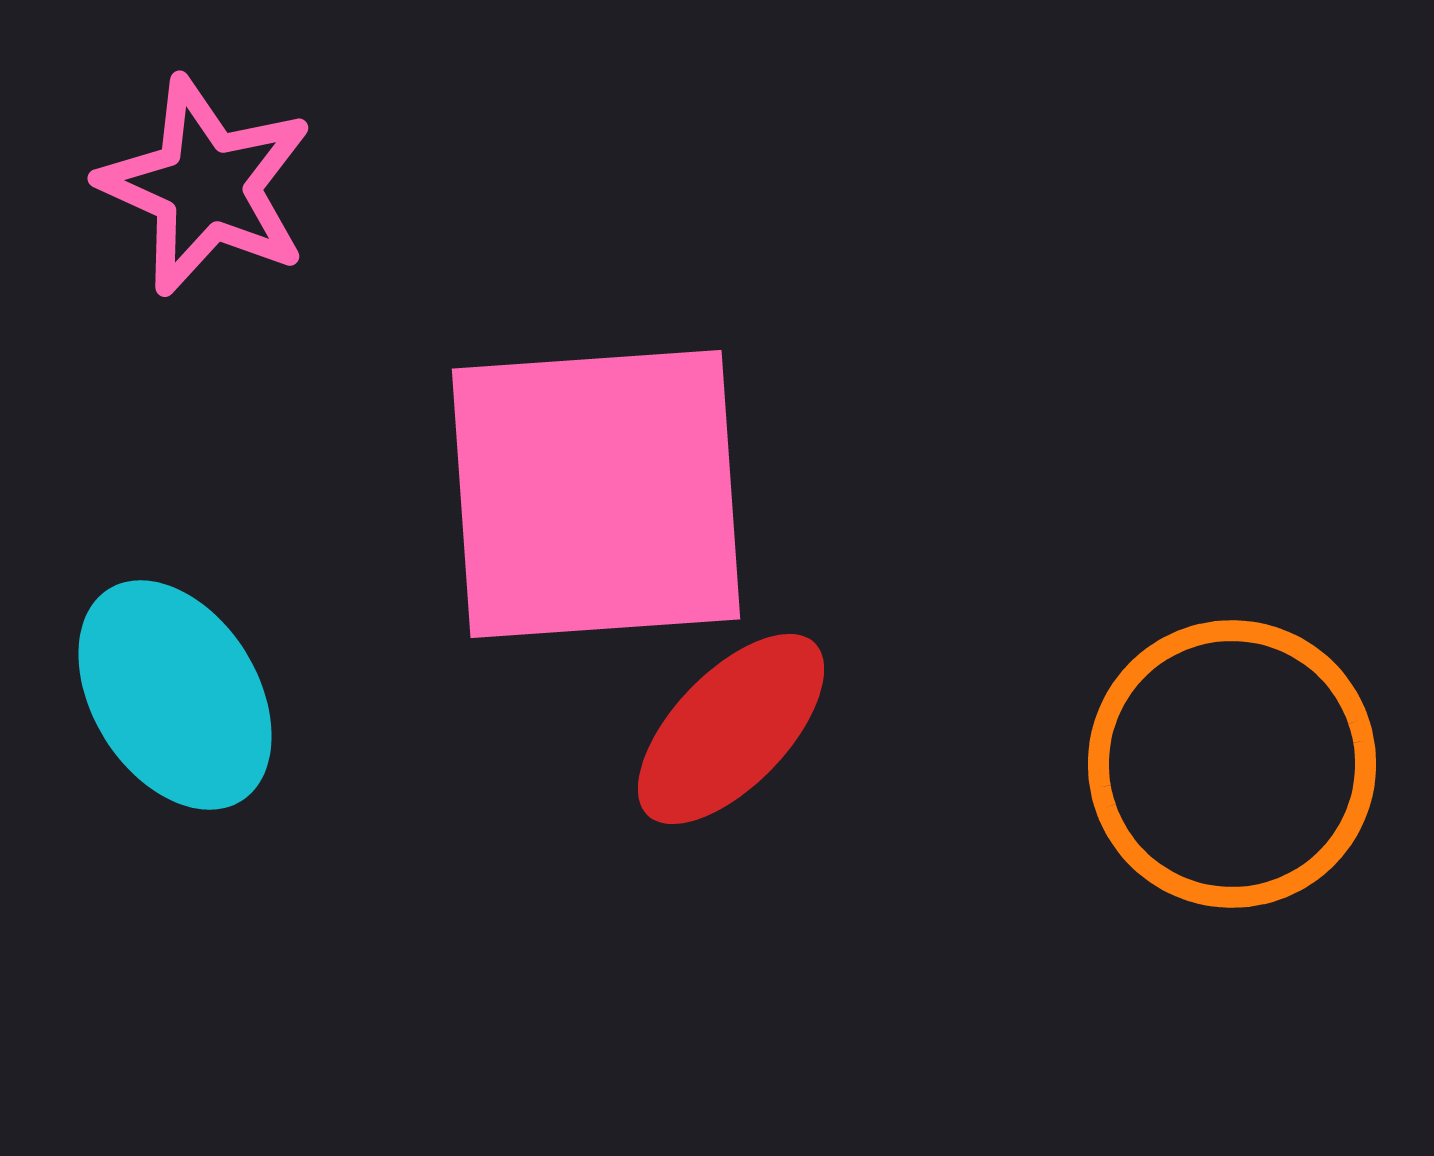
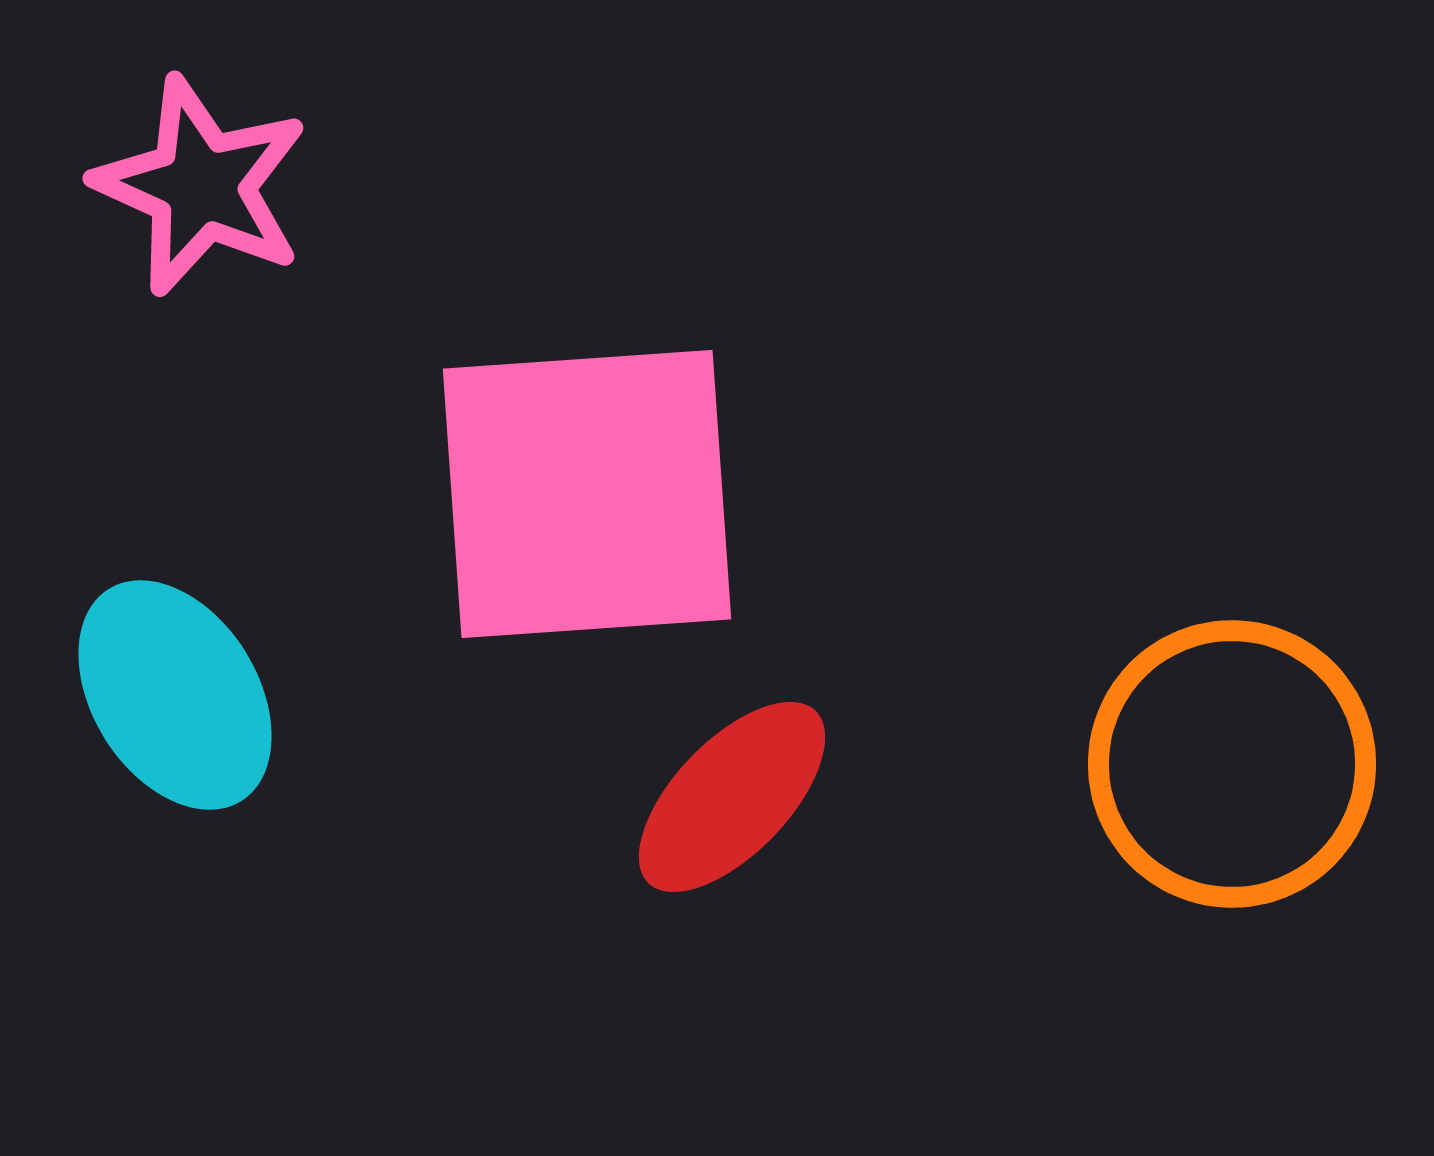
pink star: moved 5 px left
pink square: moved 9 px left
red ellipse: moved 1 px right, 68 px down
